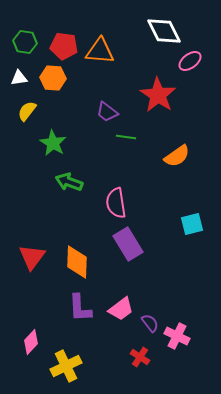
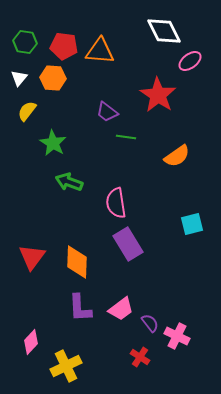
white triangle: rotated 42 degrees counterclockwise
